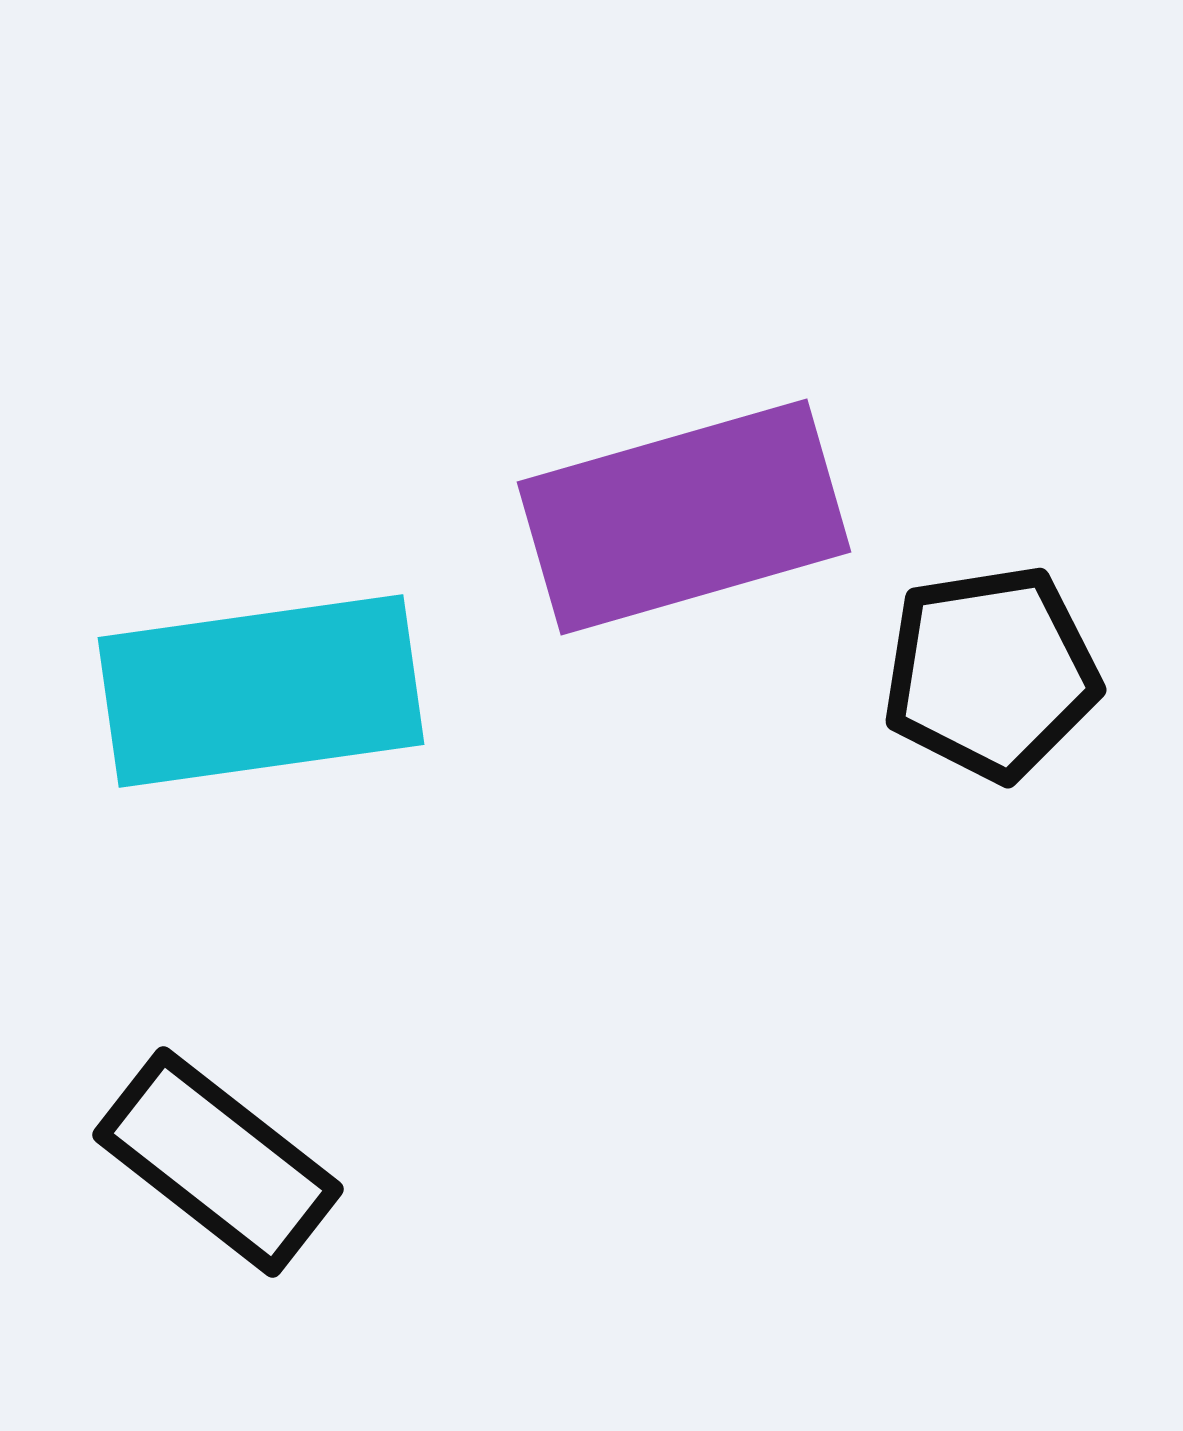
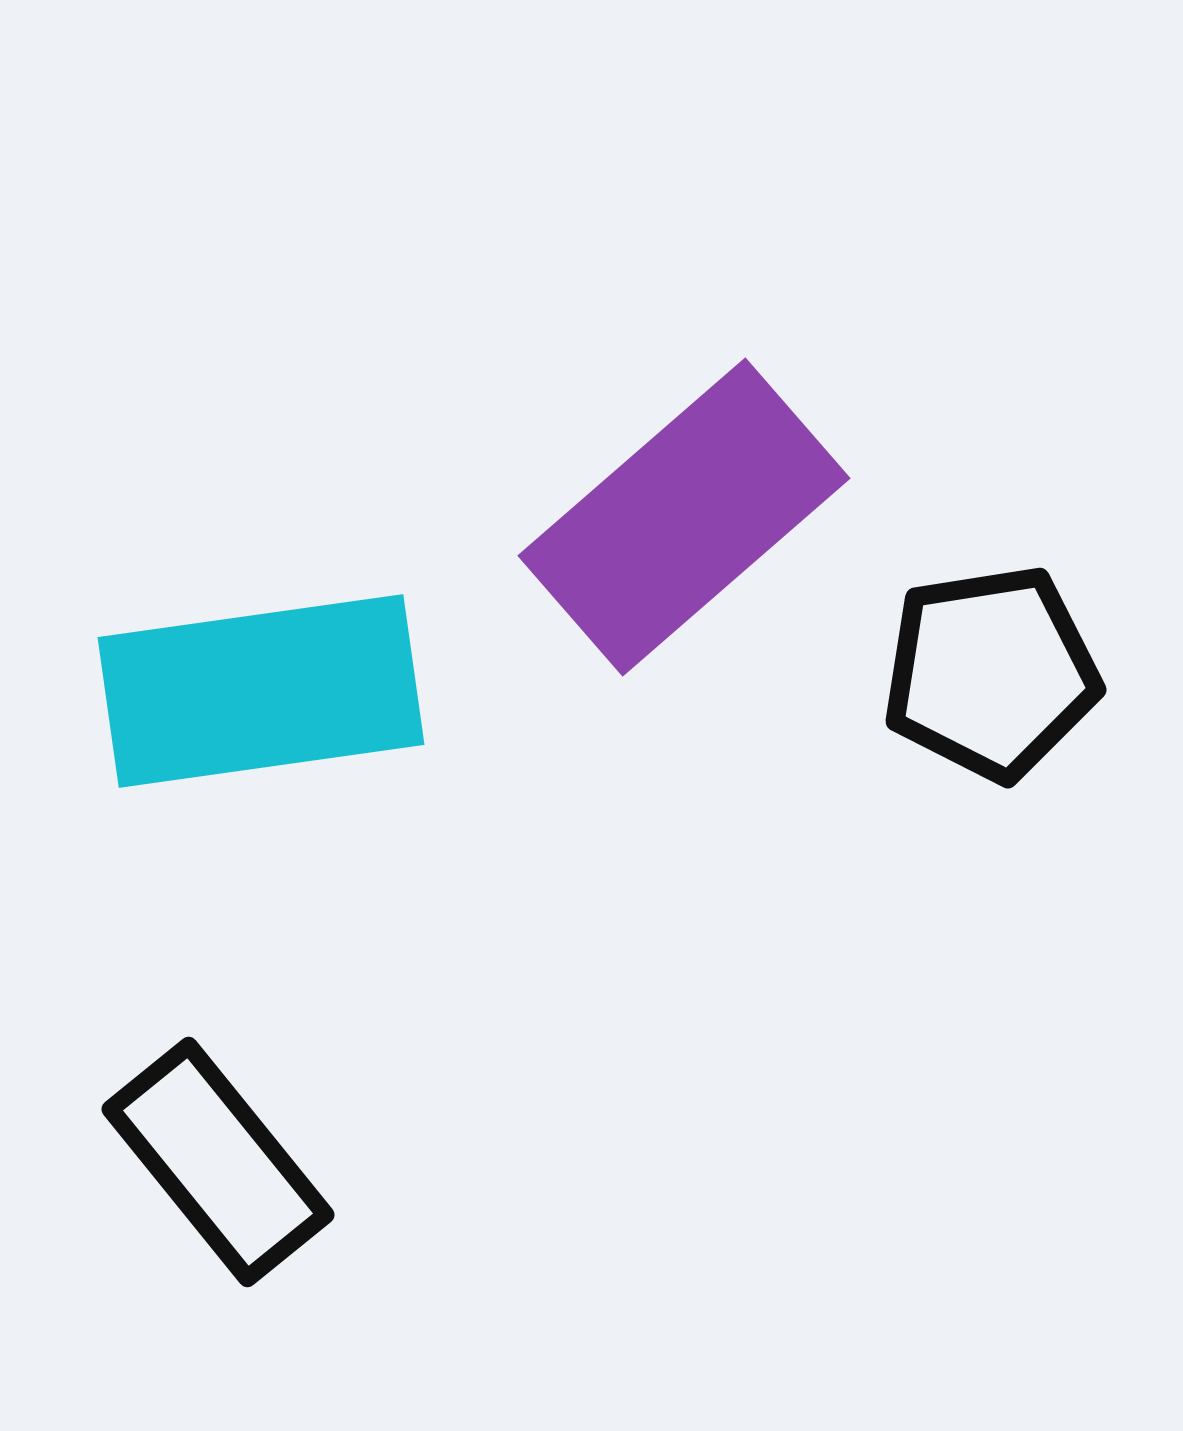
purple rectangle: rotated 25 degrees counterclockwise
black rectangle: rotated 13 degrees clockwise
